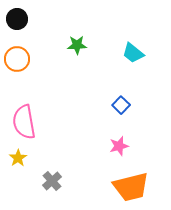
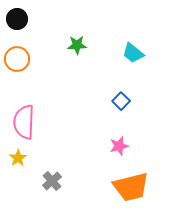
blue square: moved 4 px up
pink semicircle: rotated 12 degrees clockwise
